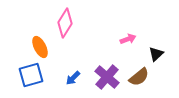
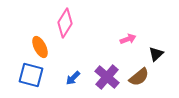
blue square: rotated 30 degrees clockwise
